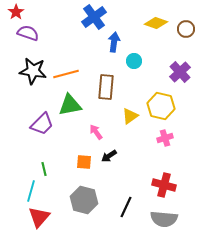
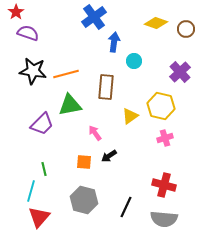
pink arrow: moved 1 px left, 1 px down
